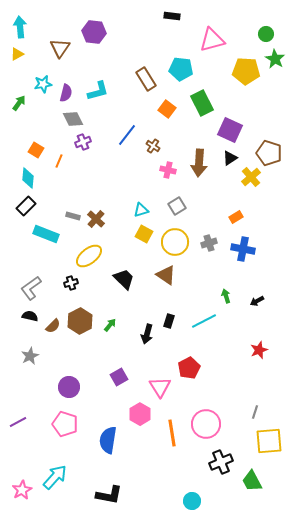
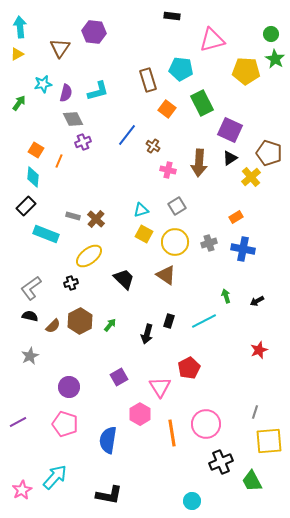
green circle at (266, 34): moved 5 px right
brown rectangle at (146, 79): moved 2 px right, 1 px down; rotated 15 degrees clockwise
cyan diamond at (28, 178): moved 5 px right, 1 px up
